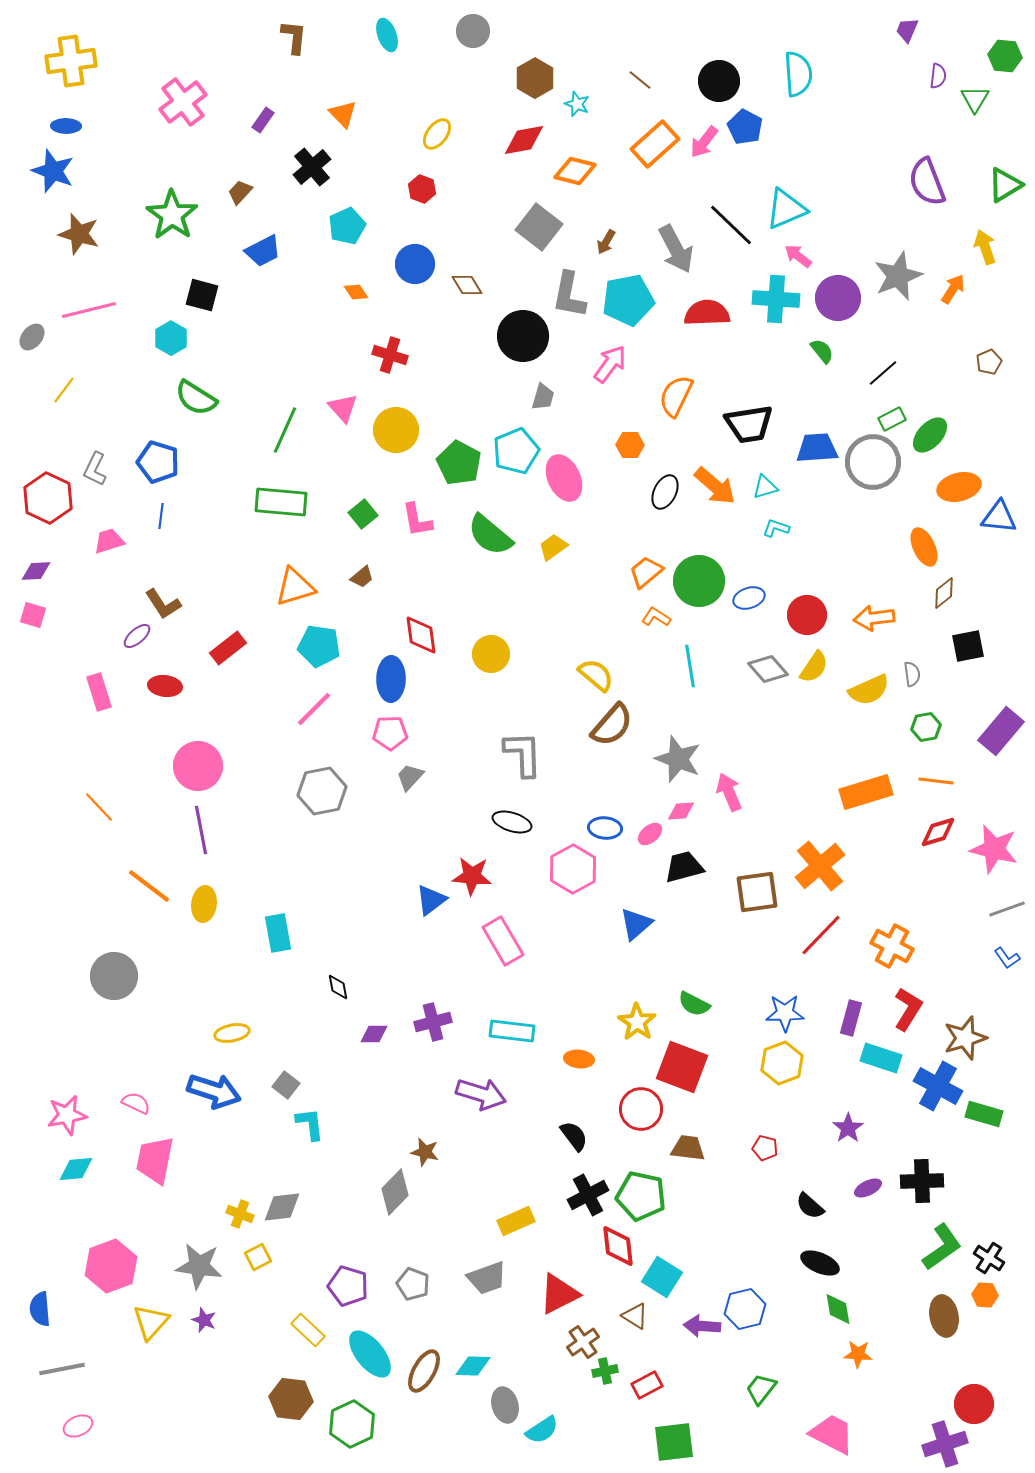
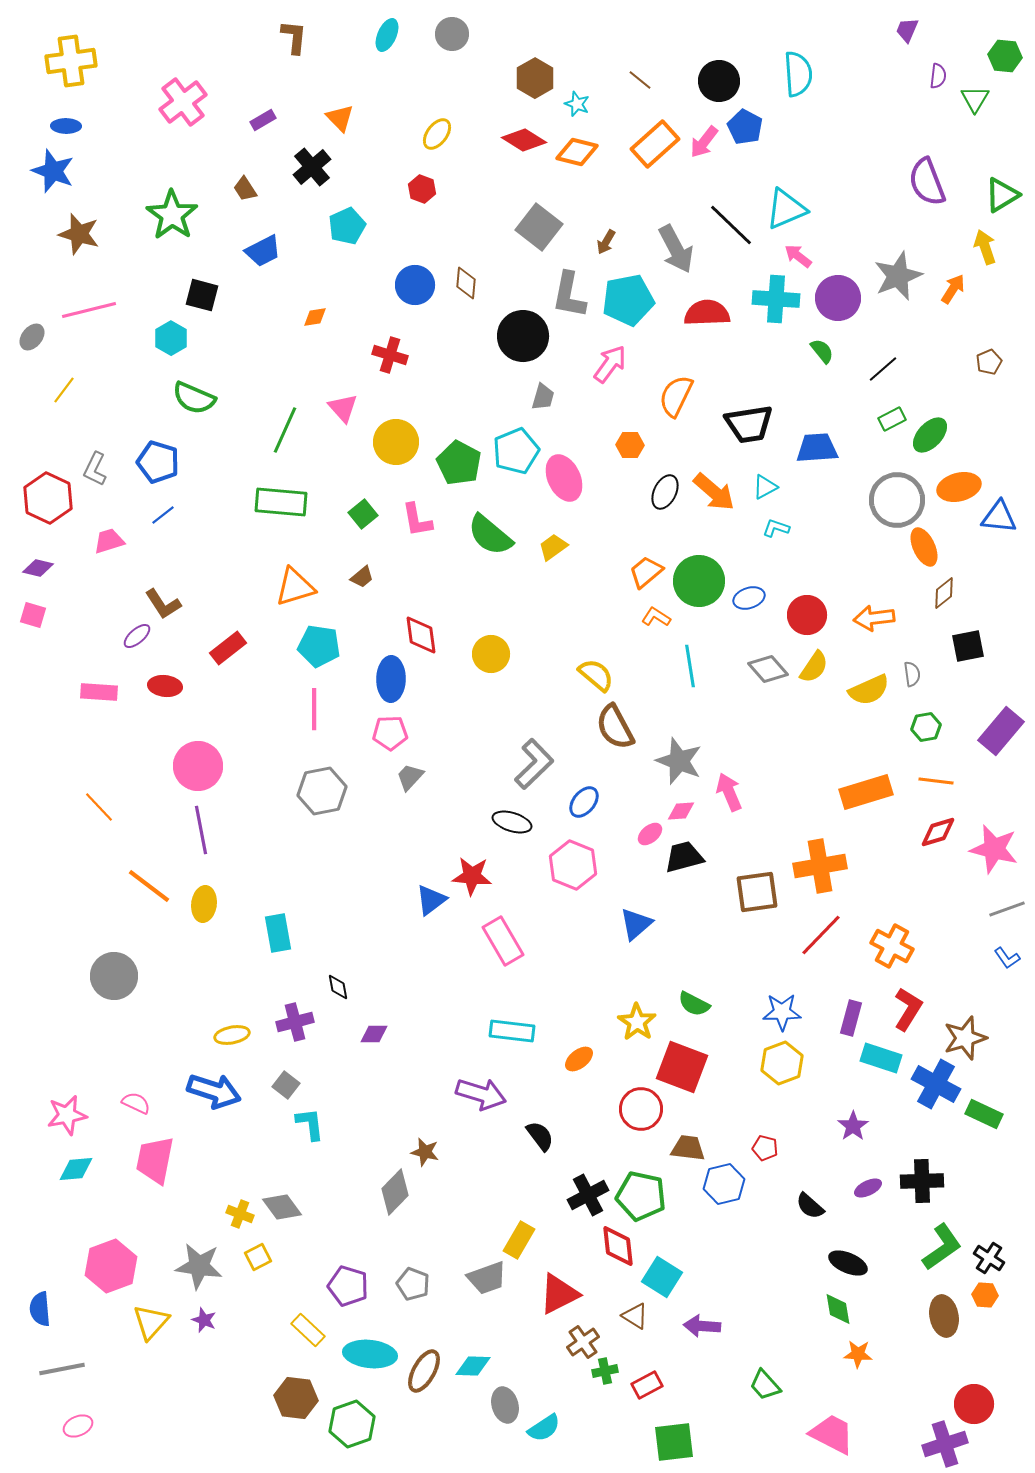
gray circle at (473, 31): moved 21 px left, 3 px down
cyan ellipse at (387, 35): rotated 44 degrees clockwise
orange triangle at (343, 114): moved 3 px left, 4 px down
purple rectangle at (263, 120): rotated 25 degrees clockwise
red diamond at (524, 140): rotated 42 degrees clockwise
orange diamond at (575, 171): moved 2 px right, 19 px up
green triangle at (1005, 185): moved 3 px left, 10 px down
brown trapezoid at (240, 192): moved 5 px right, 3 px up; rotated 76 degrees counterclockwise
blue circle at (415, 264): moved 21 px down
brown diamond at (467, 285): moved 1 px left, 2 px up; rotated 36 degrees clockwise
orange diamond at (356, 292): moved 41 px left, 25 px down; rotated 65 degrees counterclockwise
black line at (883, 373): moved 4 px up
green semicircle at (196, 398): moved 2 px left; rotated 9 degrees counterclockwise
yellow circle at (396, 430): moved 12 px down
gray circle at (873, 462): moved 24 px right, 38 px down
orange arrow at (715, 486): moved 1 px left, 6 px down
cyan triangle at (765, 487): rotated 12 degrees counterclockwise
blue line at (161, 516): moved 2 px right, 1 px up; rotated 45 degrees clockwise
purple diamond at (36, 571): moved 2 px right, 3 px up; rotated 16 degrees clockwise
pink rectangle at (99, 692): rotated 69 degrees counterclockwise
pink line at (314, 709): rotated 45 degrees counterclockwise
brown semicircle at (612, 725): moved 3 px right, 2 px down; rotated 111 degrees clockwise
gray L-shape at (523, 754): moved 11 px right, 10 px down; rotated 48 degrees clockwise
gray star at (678, 759): moved 1 px right, 2 px down
blue ellipse at (605, 828): moved 21 px left, 26 px up; rotated 56 degrees counterclockwise
orange cross at (820, 866): rotated 30 degrees clockwise
black trapezoid at (684, 867): moved 10 px up
pink hexagon at (573, 869): moved 4 px up; rotated 9 degrees counterclockwise
blue star at (785, 1013): moved 3 px left, 1 px up
purple cross at (433, 1022): moved 138 px left
yellow ellipse at (232, 1033): moved 2 px down
orange ellipse at (579, 1059): rotated 44 degrees counterclockwise
blue cross at (938, 1086): moved 2 px left, 2 px up
green rectangle at (984, 1114): rotated 9 degrees clockwise
purple star at (848, 1128): moved 5 px right, 2 px up
black semicircle at (574, 1136): moved 34 px left
gray diamond at (282, 1207): rotated 60 degrees clockwise
yellow rectangle at (516, 1221): moved 3 px right, 19 px down; rotated 36 degrees counterclockwise
black ellipse at (820, 1263): moved 28 px right
blue hexagon at (745, 1309): moved 21 px left, 125 px up
cyan ellipse at (370, 1354): rotated 45 degrees counterclockwise
green trapezoid at (761, 1389): moved 4 px right, 4 px up; rotated 80 degrees counterclockwise
brown hexagon at (291, 1399): moved 5 px right, 1 px up
green hexagon at (352, 1424): rotated 6 degrees clockwise
cyan semicircle at (542, 1430): moved 2 px right, 2 px up
